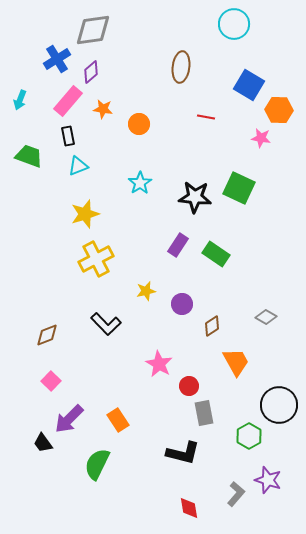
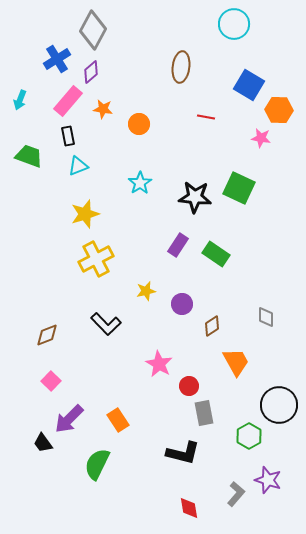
gray diamond at (93, 30): rotated 54 degrees counterclockwise
gray diamond at (266, 317): rotated 60 degrees clockwise
